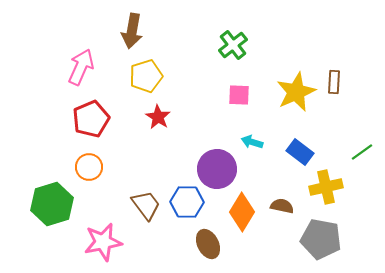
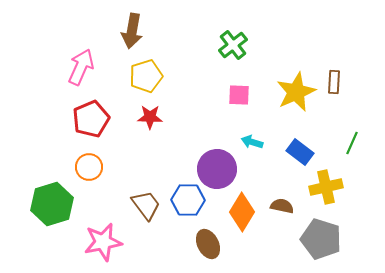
red star: moved 8 px left; rotated 30 degrees counterclockwise
green line: moved 10 px left, 9 px up; rotated 30 degrees counterclockwise
blue hexagon: moved 1 px right, 2 px up
gray pentagon: rotated 6 degrees clockwise
